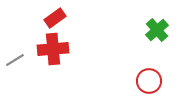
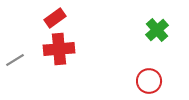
red cross: moved 6 px right
